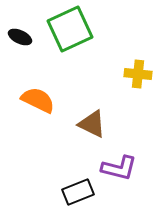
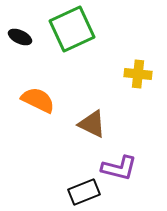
green square: moved 2 px right
black rectangle: moved 6 px right
